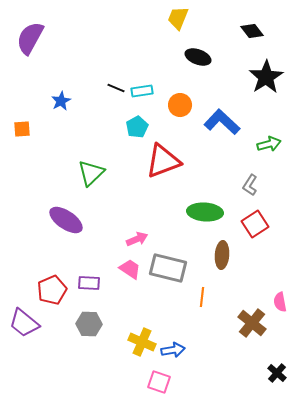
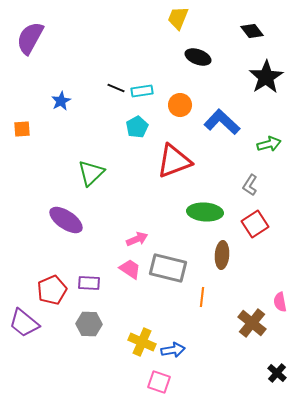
red triangle: moved 11 px right
